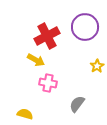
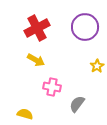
red cross: moved 10 px left, 8 px up
pink cross: moved 4 px right, 4 px down
